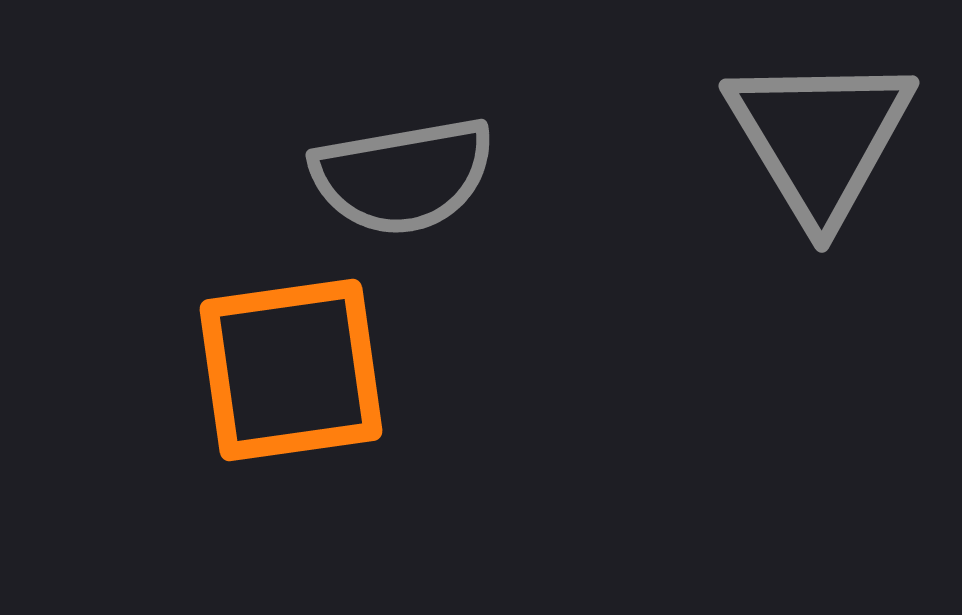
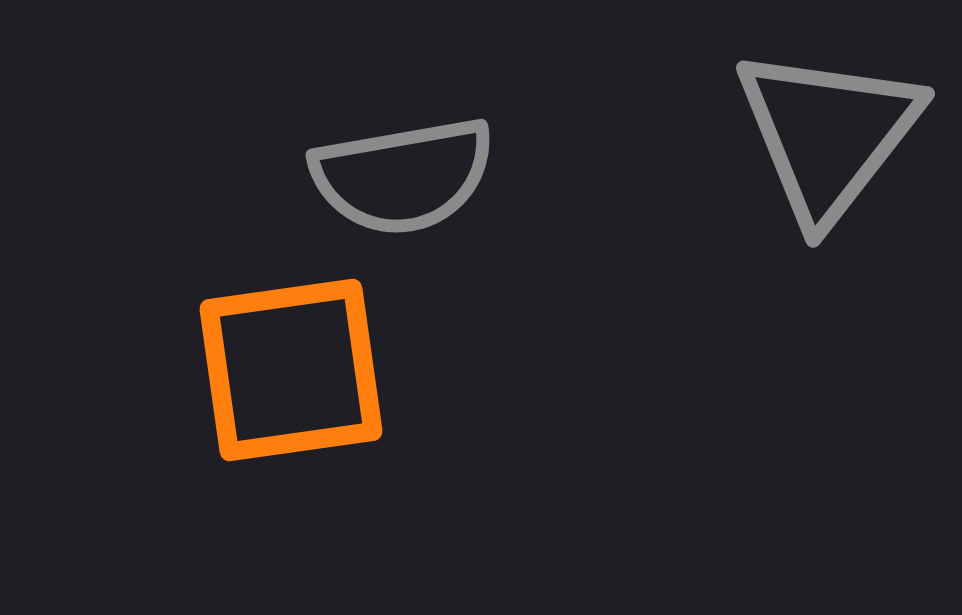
gray triangle: moved 8 px right, 4 px up; rotated 9 degrees clockwise
